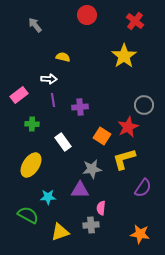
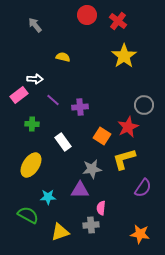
red cross: moved 17 px left
white arrow: moved 14 px left
purple line: rotated 40 degrees counterclockwise
